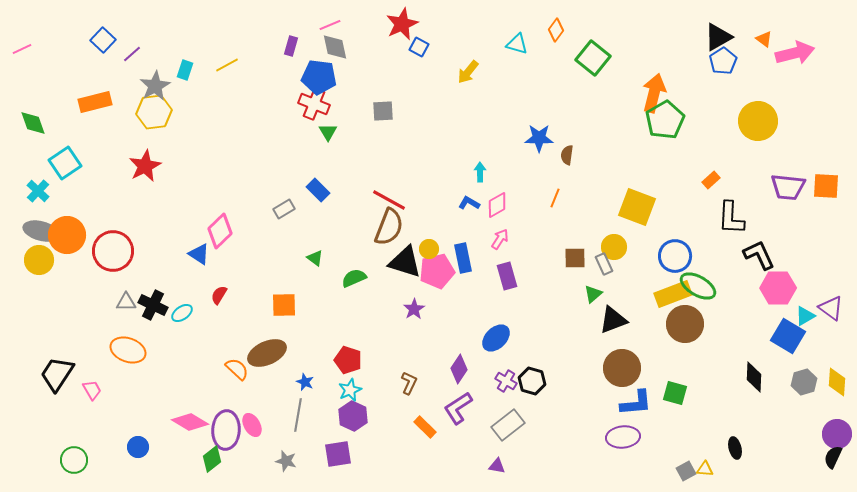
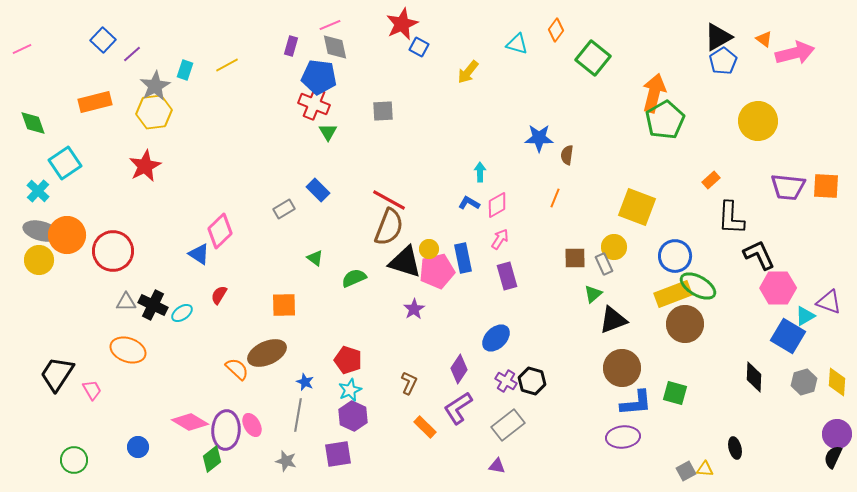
purple triangle at (831, 308): moved 2 px left, 6 px up; rotated 16 degrees counterclockwise
